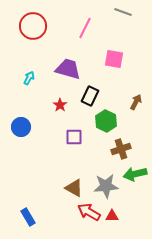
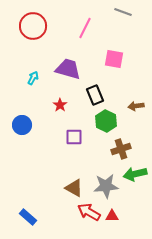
cyan arrow: moved 4 px right
black rectangle: moved 5 px right, 1 px up; rotated 48 degrees counterclockwise
brown arrow: moved 4 px down; rotated 126 degrees counterclockwise
blue circle: moved 1 px right, 2 px up
blue rectangle: rotated 18 degrees counterclockwise
